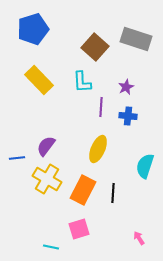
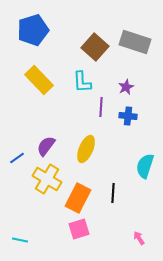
blue pentagon: moved 1 px down
gray rectangle: moved 1 px left, 3 px down
yellow ellipse: moved 12 px left
blue line: rotated 28 degrees counterclockwise
orange rectangle: moved 5 px left, 8 px down
cyan line: moved 31 px left, 7 px up
